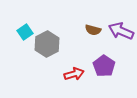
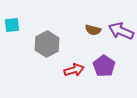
cyan square: moved 13 px left, 7 px up; rotated 28 degrees clockwise
red arrow: moved 4 px up
